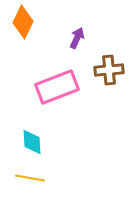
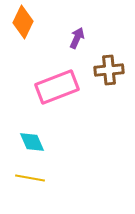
cyan diamond: rotated 20 degrees counterclockwise
